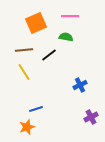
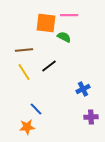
pink line: moved 1 px left, 1 px up
orange square: moved 10 px right; rotated 30 degrees clockwise
green semicircle: moved 2 px left; rotated 16 degrees clockwise
black line: moved 11 px down
blue cross: moved 3 px right, 4 px down
blue line: rotated 64 degrees clockwise
purple cross: rotated 24 degrees clockwise
orange star: rotated 14 degrees clockwise
